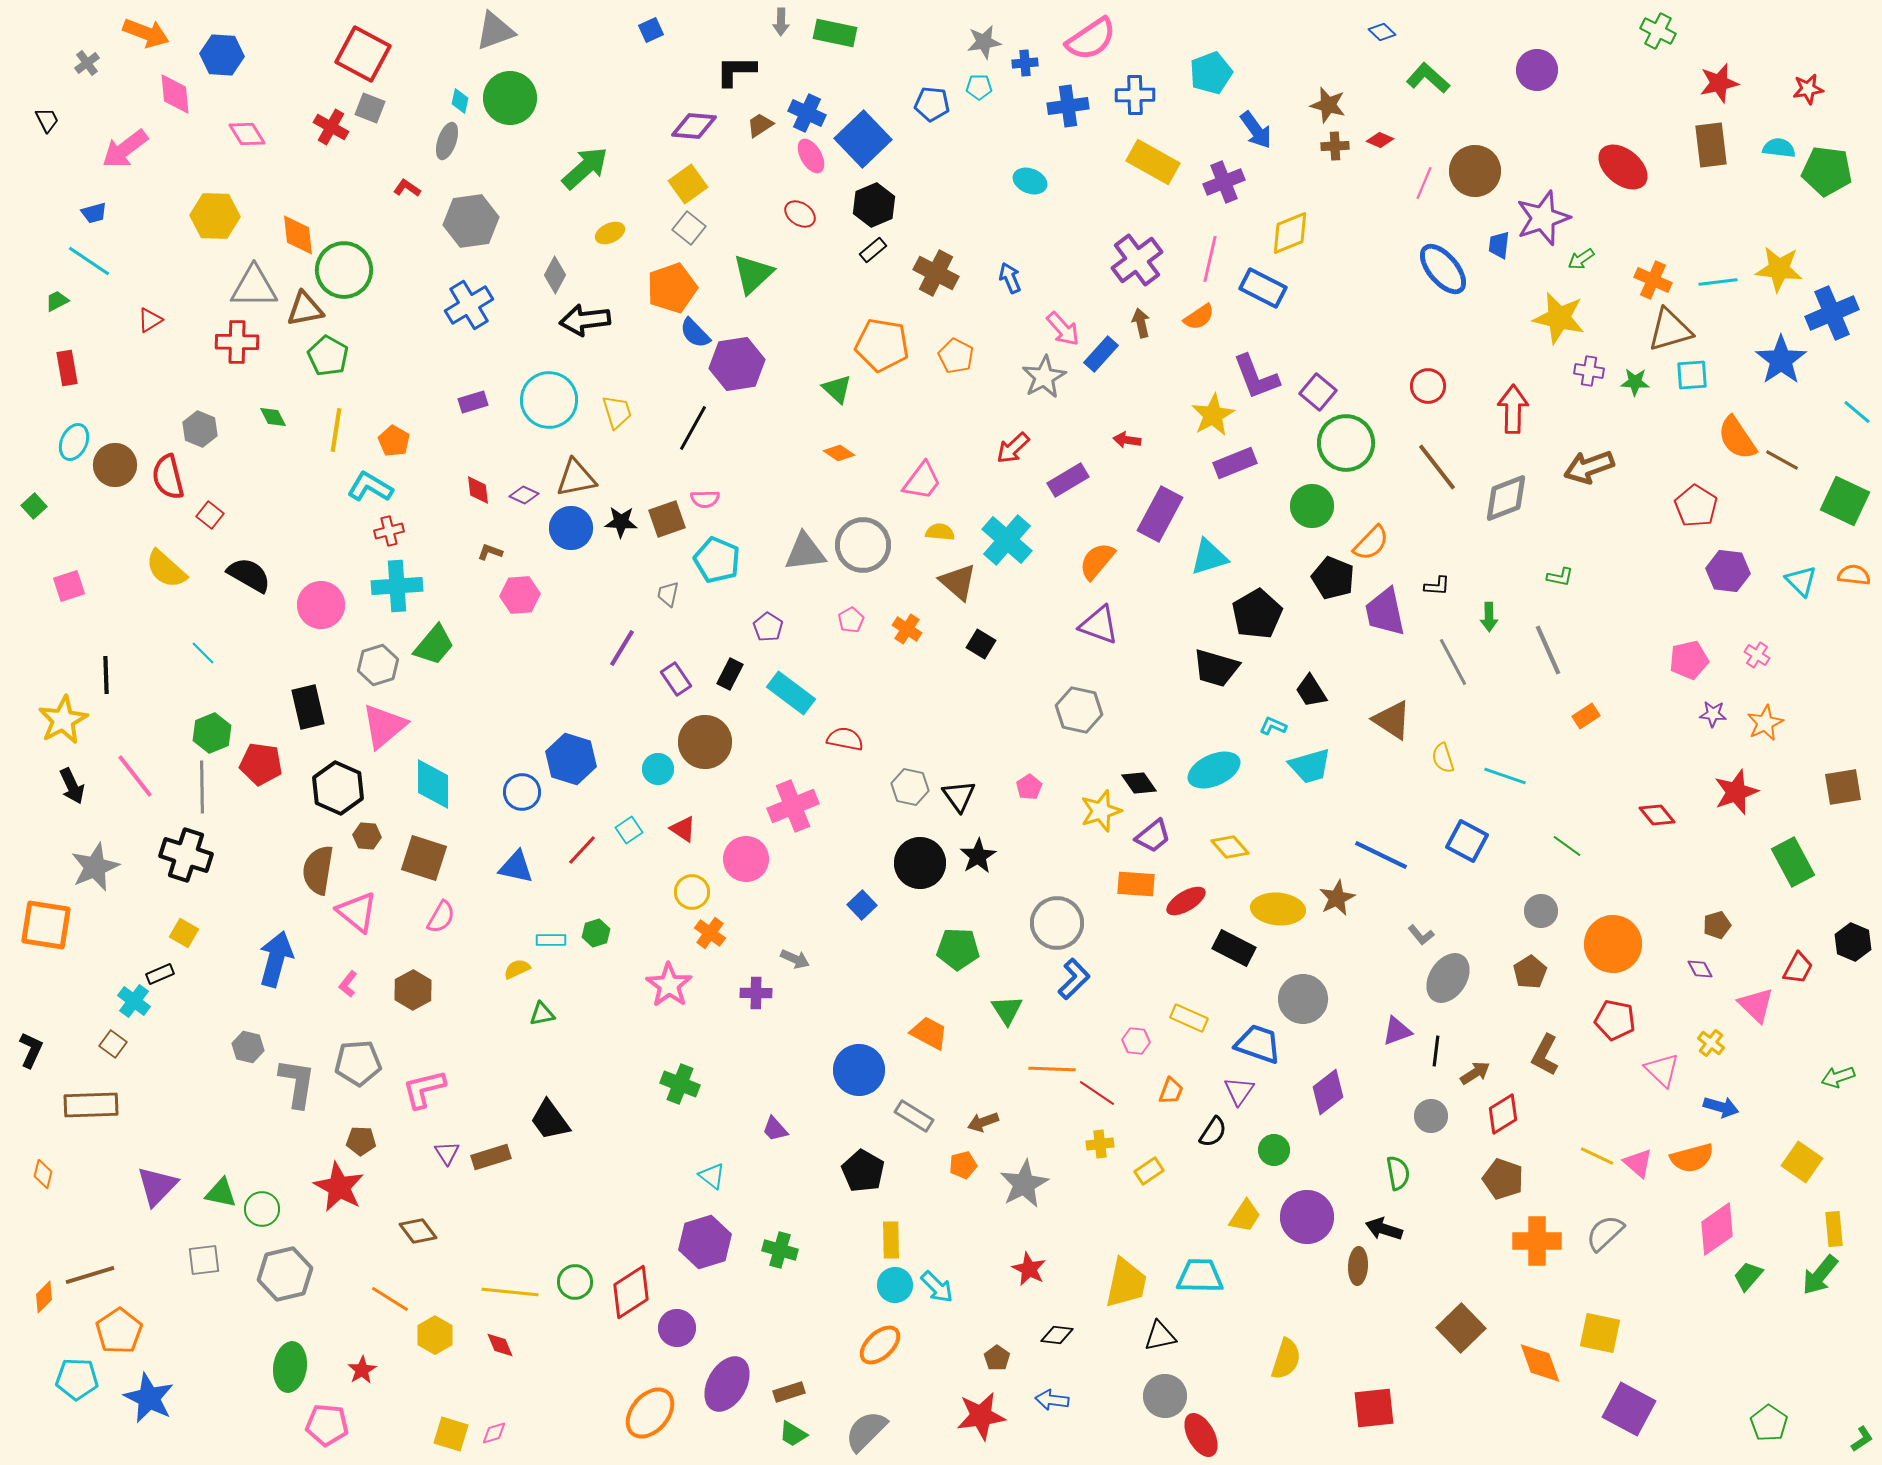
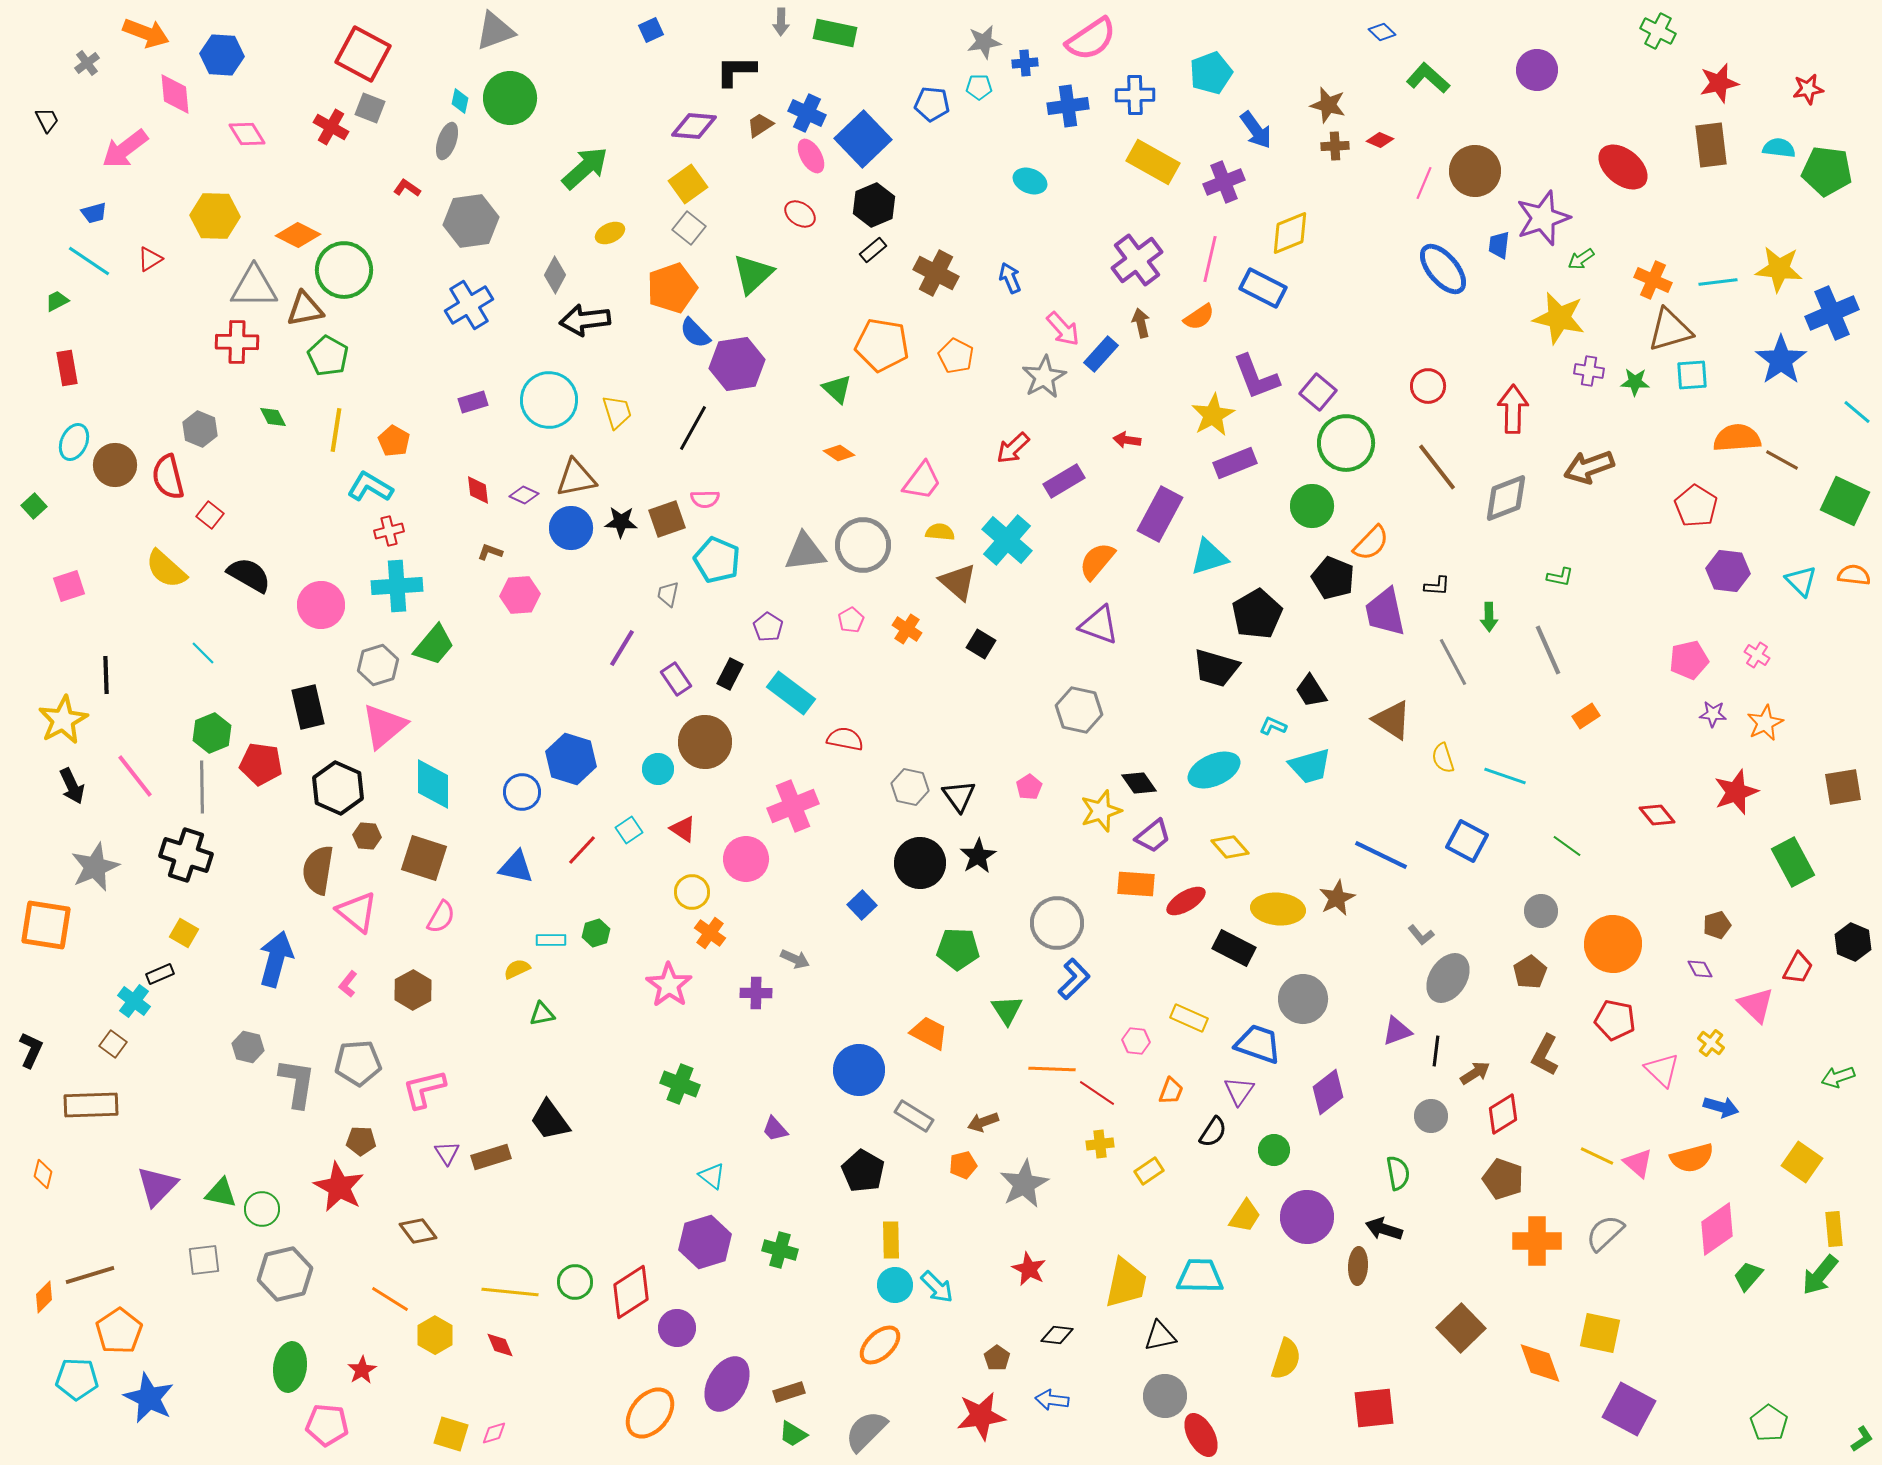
orange diamond at (298, 235): rotated 57 degrees counterclockwise
red triangle at (150, 320): moved 61 px up
orange semicircle at (1737, 438): rotated 120 degrees clockwise
purple rectangle at (1068, 480): moved 4 px left, 1 px down
